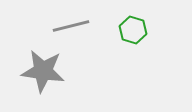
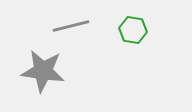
green hexagon: rotated 8 degrees counterclockwise
